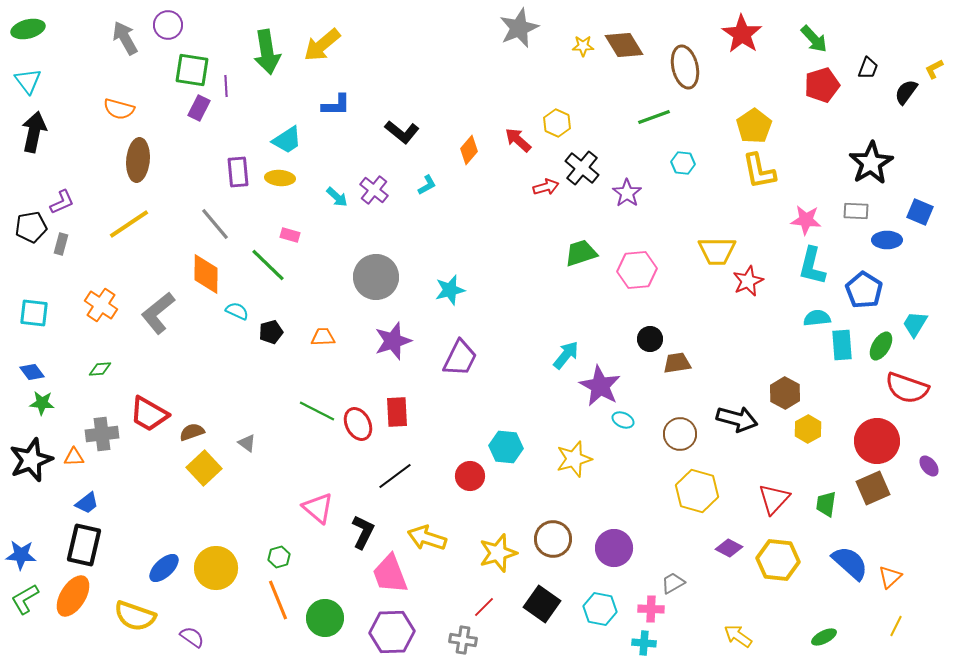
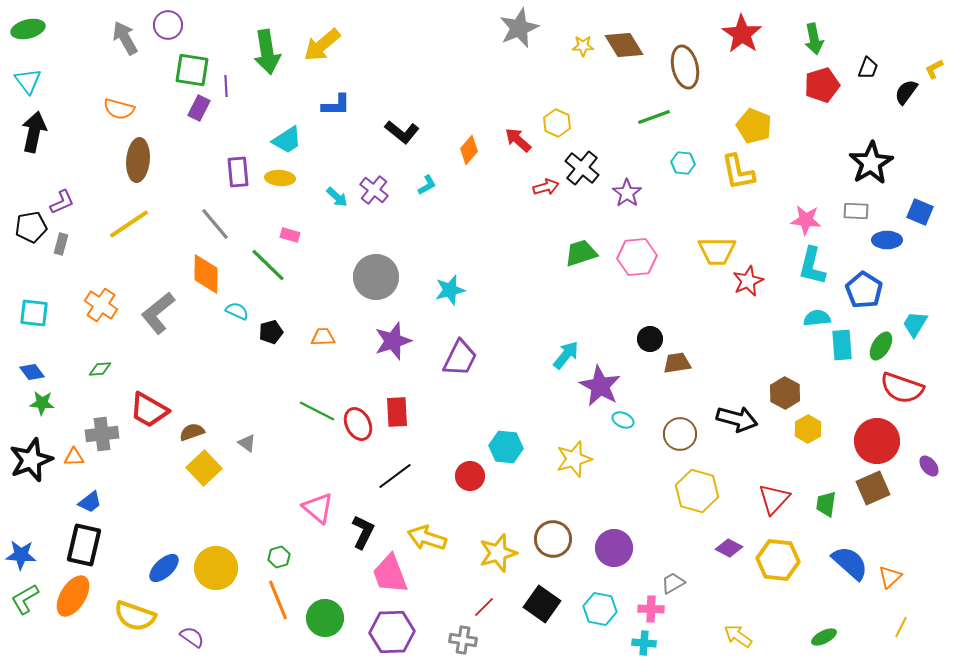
green arrow at (814, 39): rotated 32 degrees clockwise
yellow pentagon at (754, 126): rotated 16 degrees counterclockwise
yellow L-shape at (759, 171): moved 21 px left, 1 px down
pink hexagon at (637, 270): moved 13 px up
red semicircle at (907, 388): moved 5 px left
red trapezoid at (149, 414): moved 4 px up
blue trapezoid at (87, 503): moved 3 px right, 1 px up
yellow line at (896, 626): moved 5 px right, 1 px down
